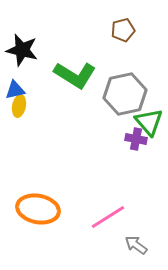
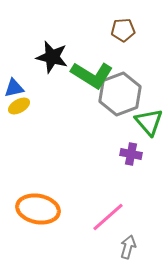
brown pentagon: rotated 10 degrees clockwise
black star: moved 30 px right, 7 px down
green L-shape: moved 17 px right
blue triangle: moved 1 px left, 2 px up
gray hexagon: moved 5 px left; rotated 9 degrees counterclockwise
yellow ellipse: rotated 50 degrees clockwise
purple cross: moved 5 px left, 15 px down
pink line: rotated 9 degrees counterclockwise
gray arrow: moved 8 px left, 2 px down; rotated 70 degrees clockwise
